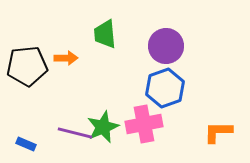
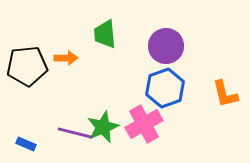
pink cross: rotated 18 degrees counterclockwise
orange L-shape: moved 7 px right, 38 px up; rotated 104 degrees counterclockwise
